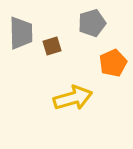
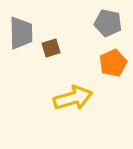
gray pentagon: moved 16 px right; rotated 28 degrees clockwise
brown square: moved 1 px left, 2 px down
